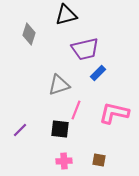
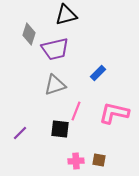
purple trapezoid: moved 30 px left
gray triangle: moved 4 px left
pink line: moved 1 px down
purple line: moved 3 px down
pink cross: moved 12 px right
